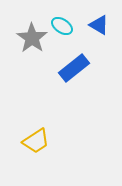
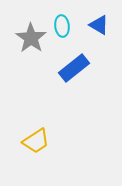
cyan ellipse: rotated 50 degrees clockwise
gray star: moved 1 px left
